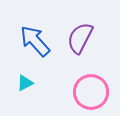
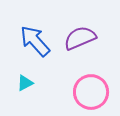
purple semicircle: rotated 40 degrees clockwise
